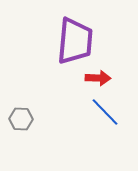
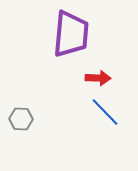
purple trapezoid: moved 4 px left, 7 px up
